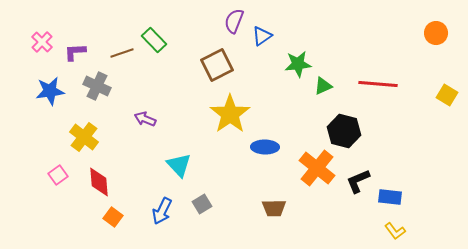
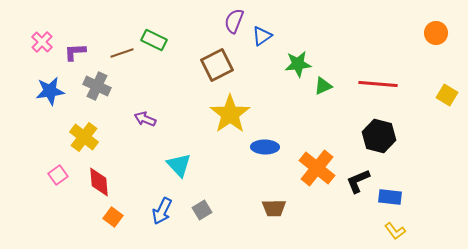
green rectangle: rotated 20 degrees counterclockwise
black hexagon: moved 35 px right, 5 px down
gray square: moved 6 px down
